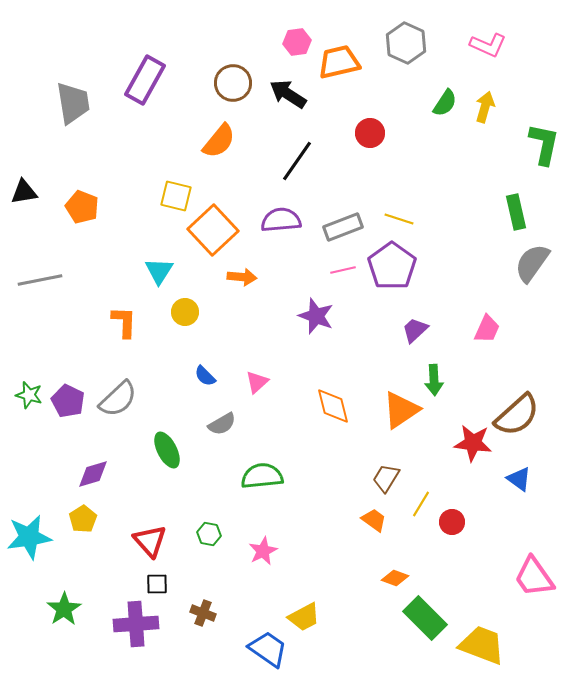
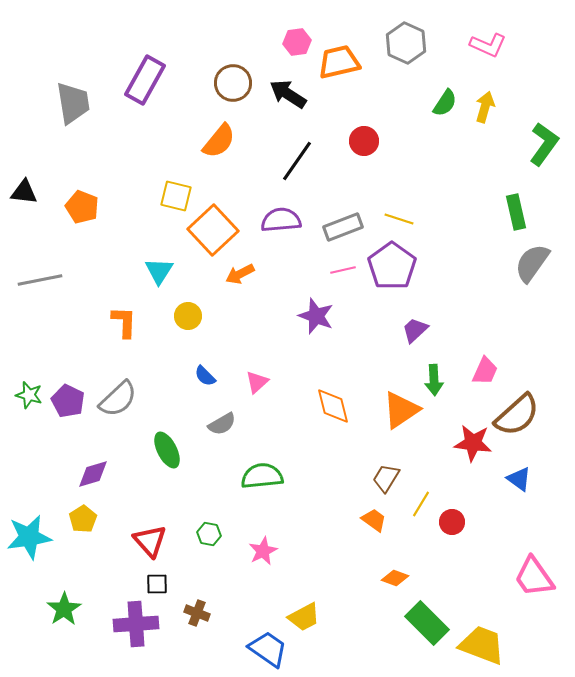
red circle at (370, 133): moved 6 px left, 8 px down
green L-shape at (544, 144): rotated 24 degrees clockwise
black triangle at (24, 192): rotated 16 degrees clockwise
orange arrow at (242, 277): moved 2 px left, 3 px up; rotated 148 degrees clockwise
yellow circle at (185, 312): moved 3 px right, 4 px down
pink trapezoid at (487, 329): moved 2 px left, 42 px down
brown cross at (203, 613): moved 6 px left
green rectangle at (425, 618): moved 2 px right, 5 px down
